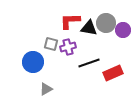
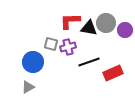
purple circle: moved 2 px right
black line: moved 1 px up
gray triangle: moved 18 px left, 2 px up
